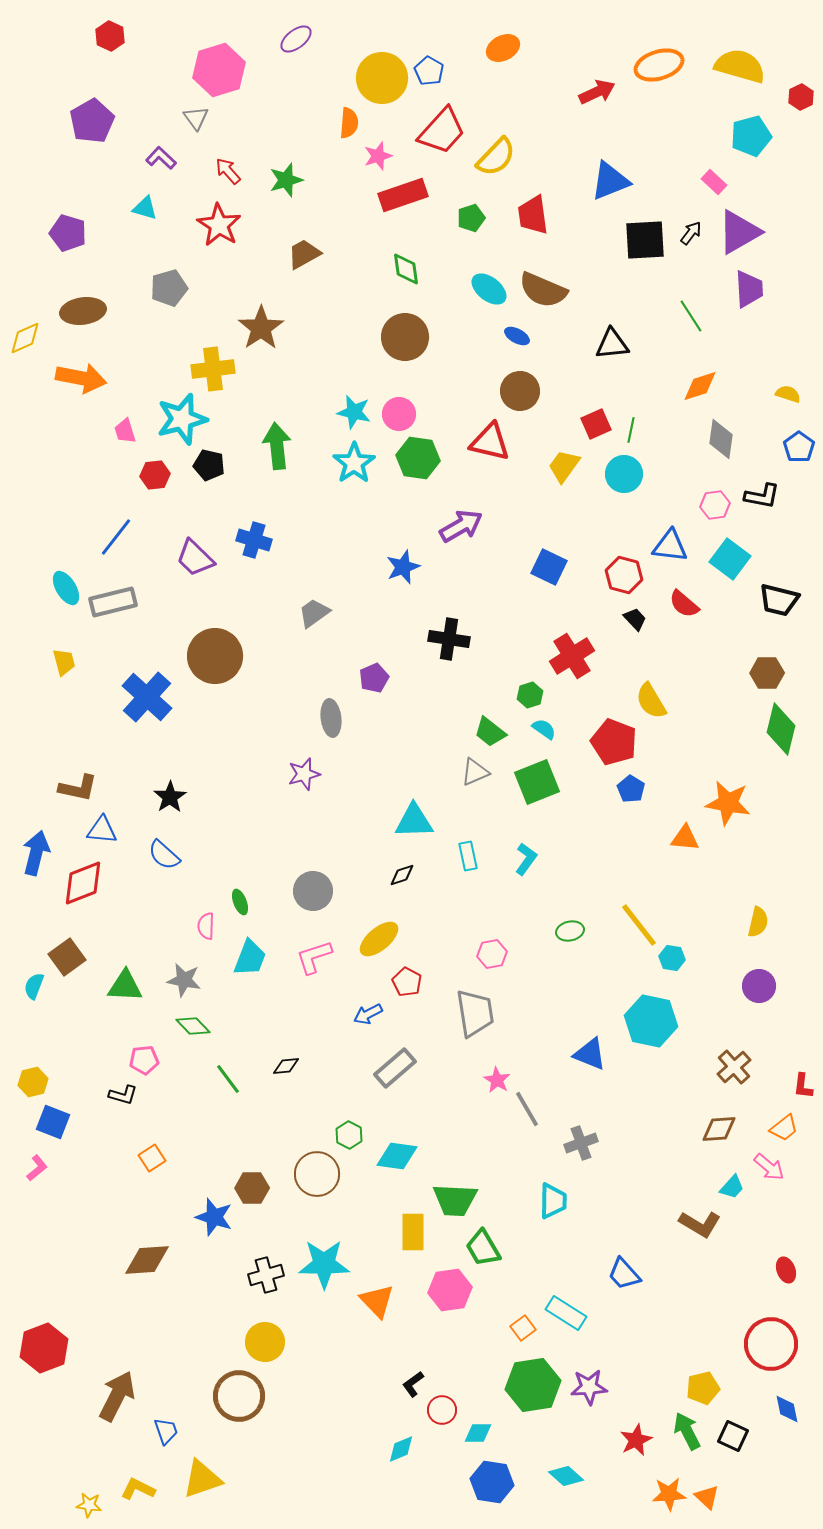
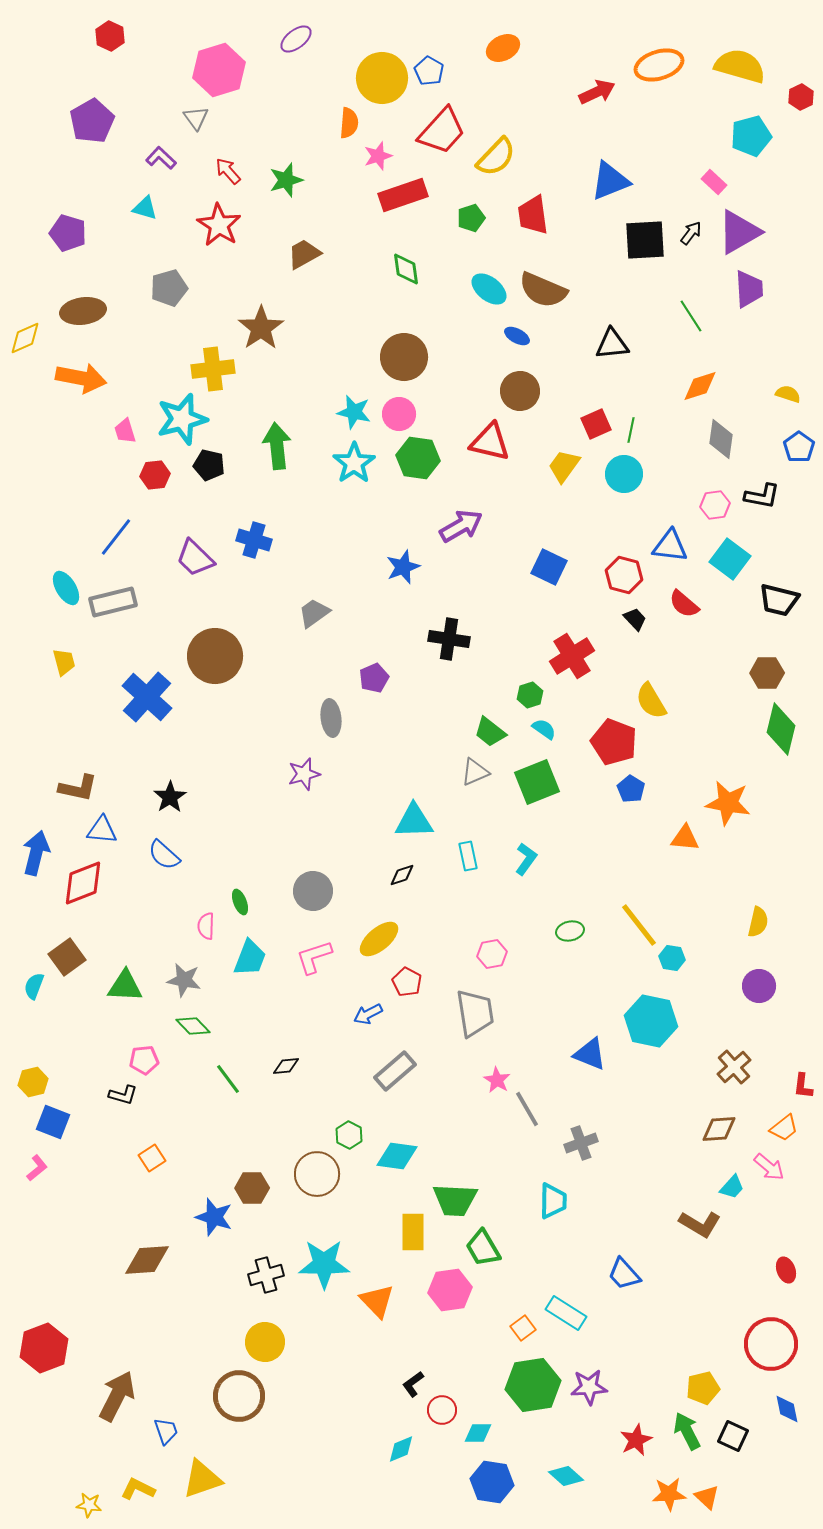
brown circle at (405, 337): moved 1 px left, 20 px down
gray rectangle at (395, 1068): moved 3 px down
